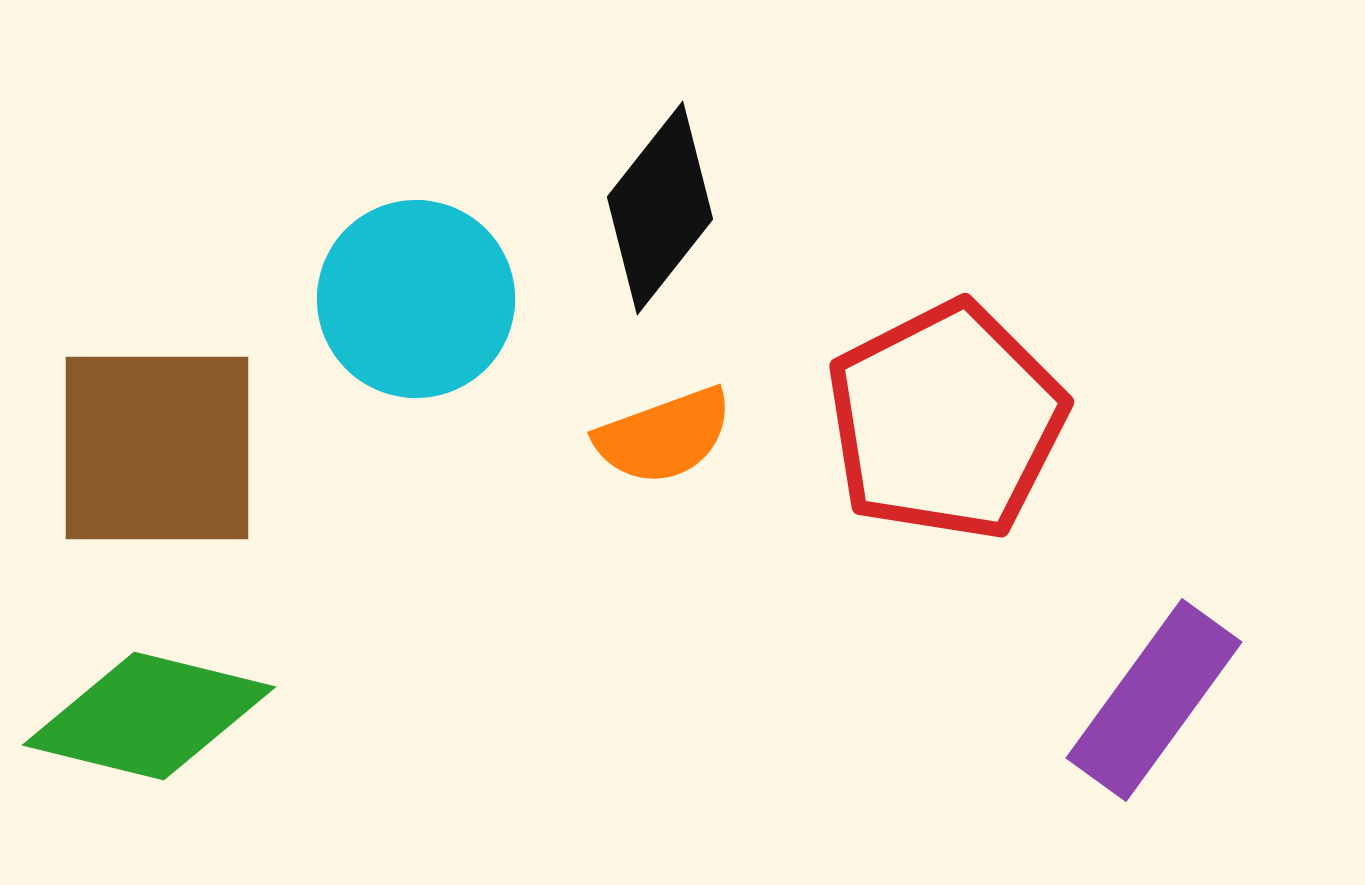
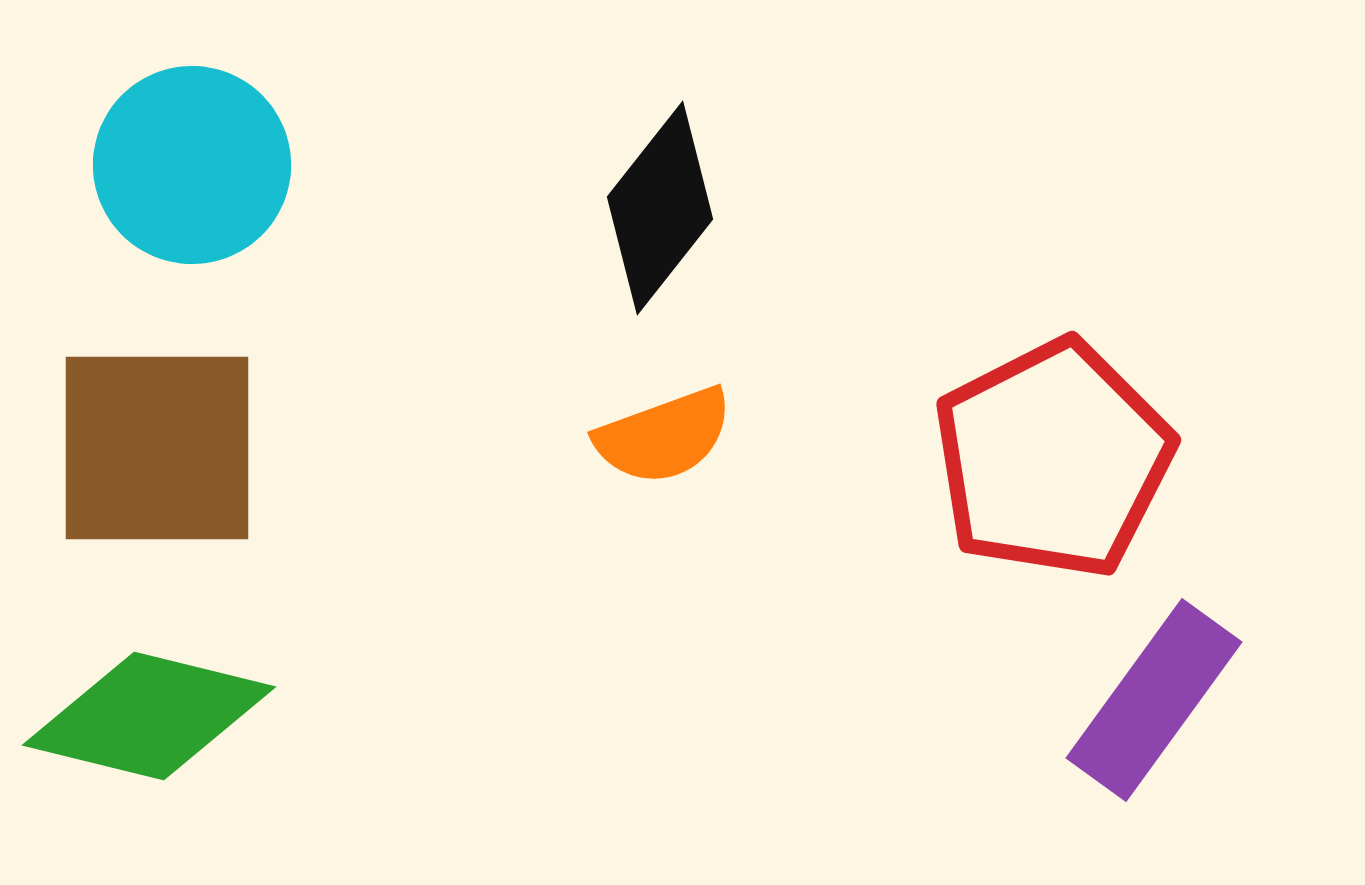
cyan circle: moved 224 px left, 134 px up
red pentagon: moved 107 px right, 38 px down
